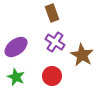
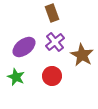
purple cross: rotated 18 degrees clockwise
purple ellipse: moved 8 px right
